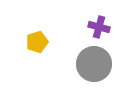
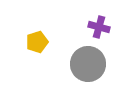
gray circle: moved 6 px left
